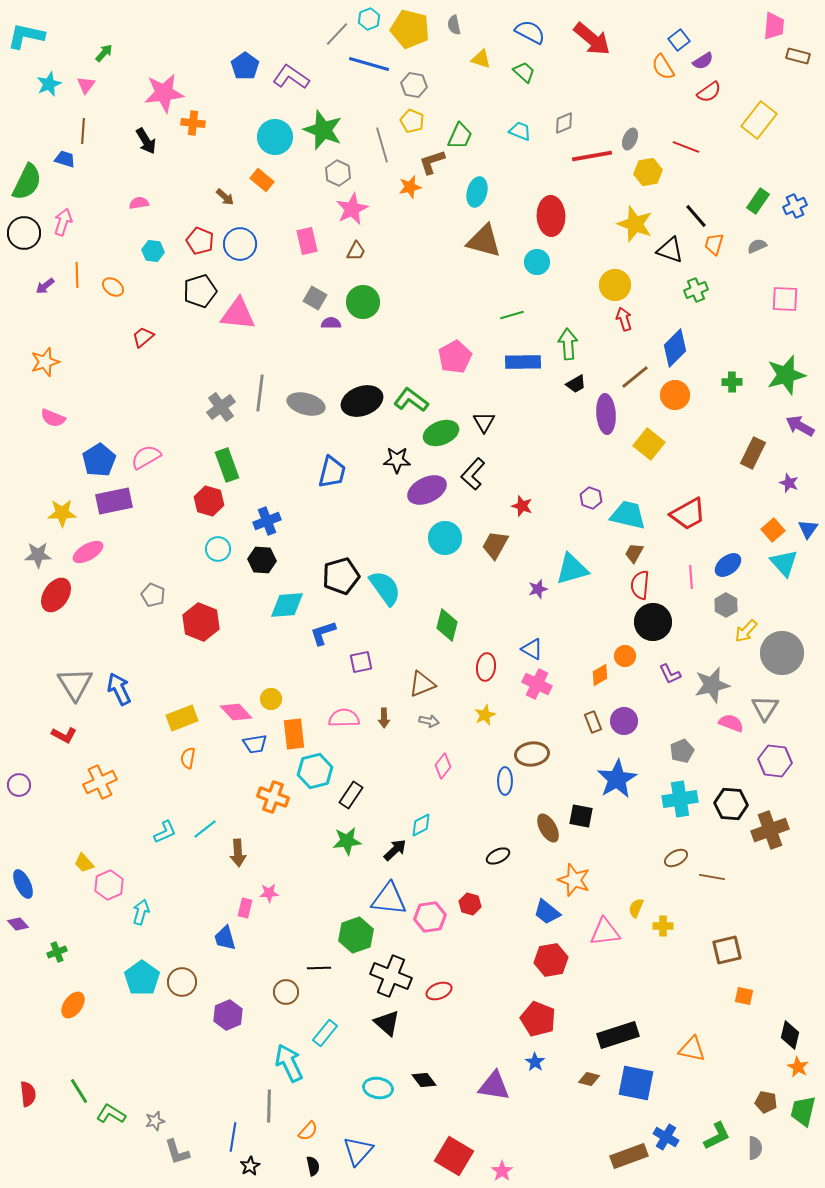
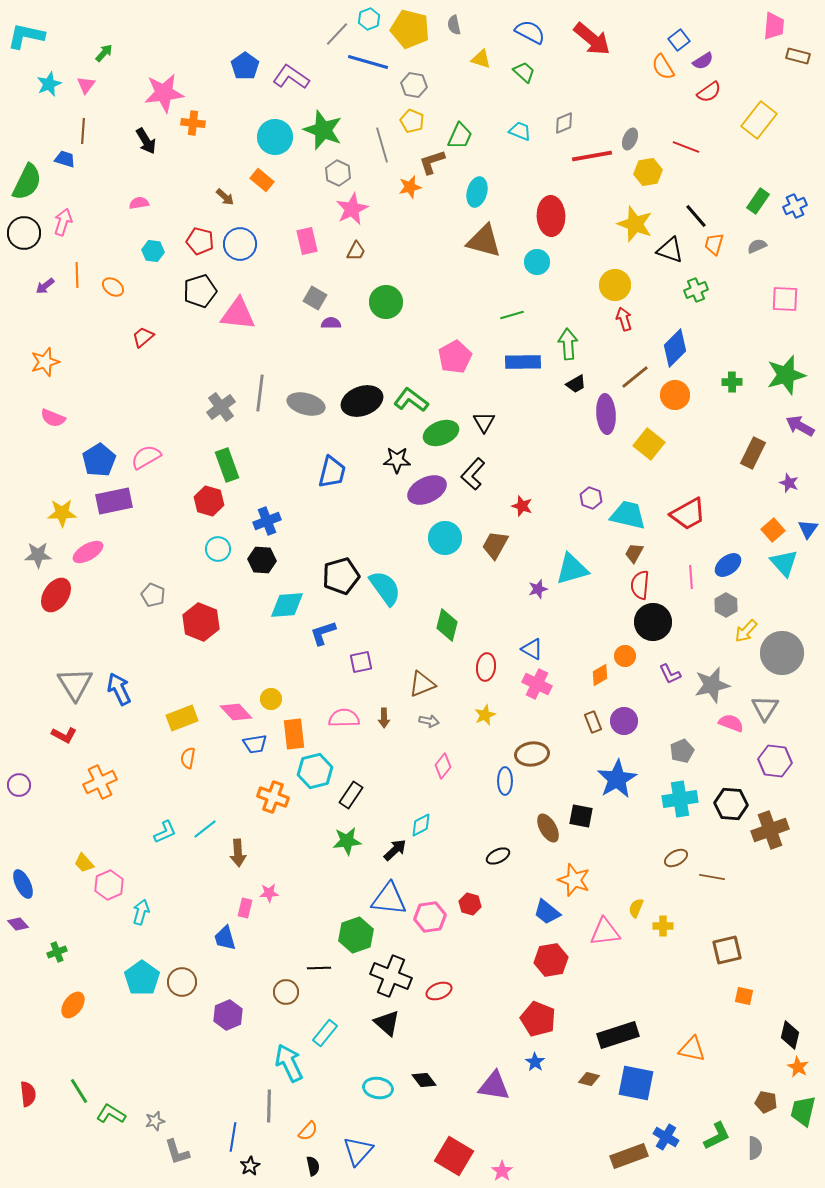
blue line at (369, 64): moved 1 px left, 2 px up
red pentagon at (200, 241): rotated 8 degrees counterclockwise
green circle at (363, 302): moved 23 px right
